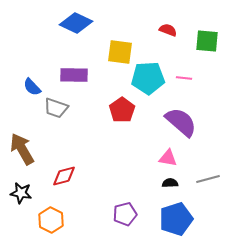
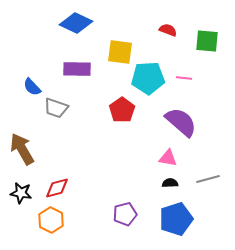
purple rectangle: moved 3 px right, 6 px up
red diamond: moved 7 px left, 12 px down
